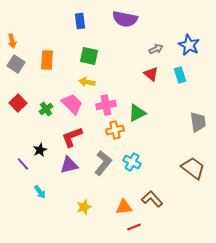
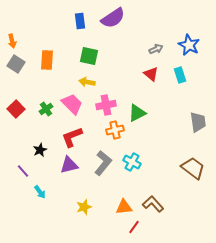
purple semicircle: moved 12 px left, 1 px up; rotated 45 degrees counterclockwise
red square: moved 2 px left, 6 px down
purple line: moved 7 px down
brown L-shape: moved 1 px right, 5 px down
red line: rotated 32 degrees counterclockwise
